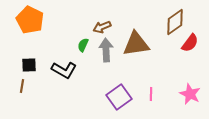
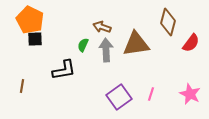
brown diamond: moved 7 px left; rotated 40 degrees counterclockwise
brown arrow: rotated 42 degrees clockwise
red semicircle: moved 1 px right
black square: moved 6 px right, 26 px up
black L-shape: rotated 40 degrees counterclockwise
pink line: rotated 16 degrees clockwise
